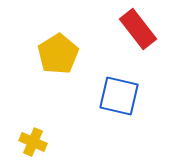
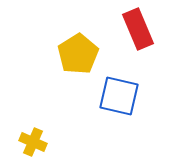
red rectangle: rotated 15 degrees clockwise
yellow pentagon: moved 20 px right
